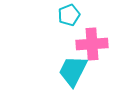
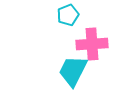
cyan pentagon: moved 1 px left
